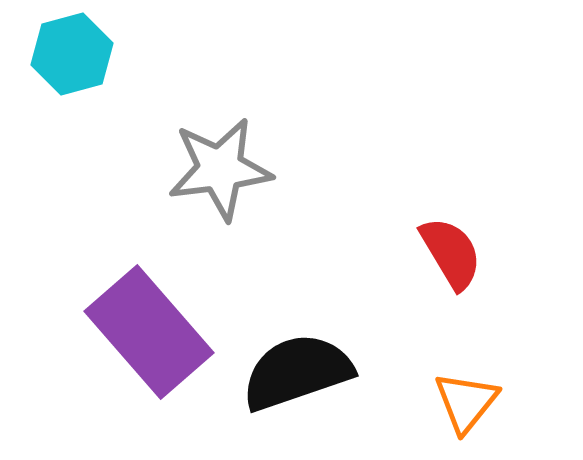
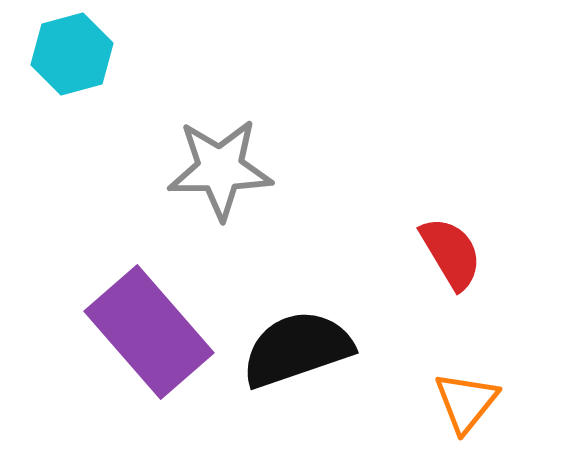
gray star: rotated 6 degrees clockwise
black semicircle: moved 23 px up
